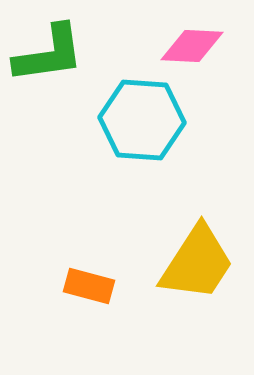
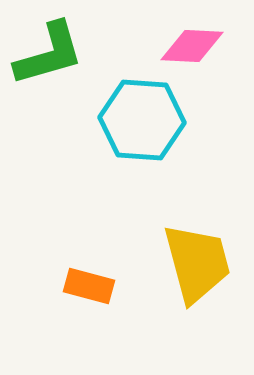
green L-shape: rotated 8 degrees counterclockwise
yellow trapezoid: rotated 48 degrees counterclockwise
